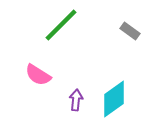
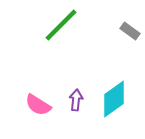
pink semicircle: moved 30 px down
